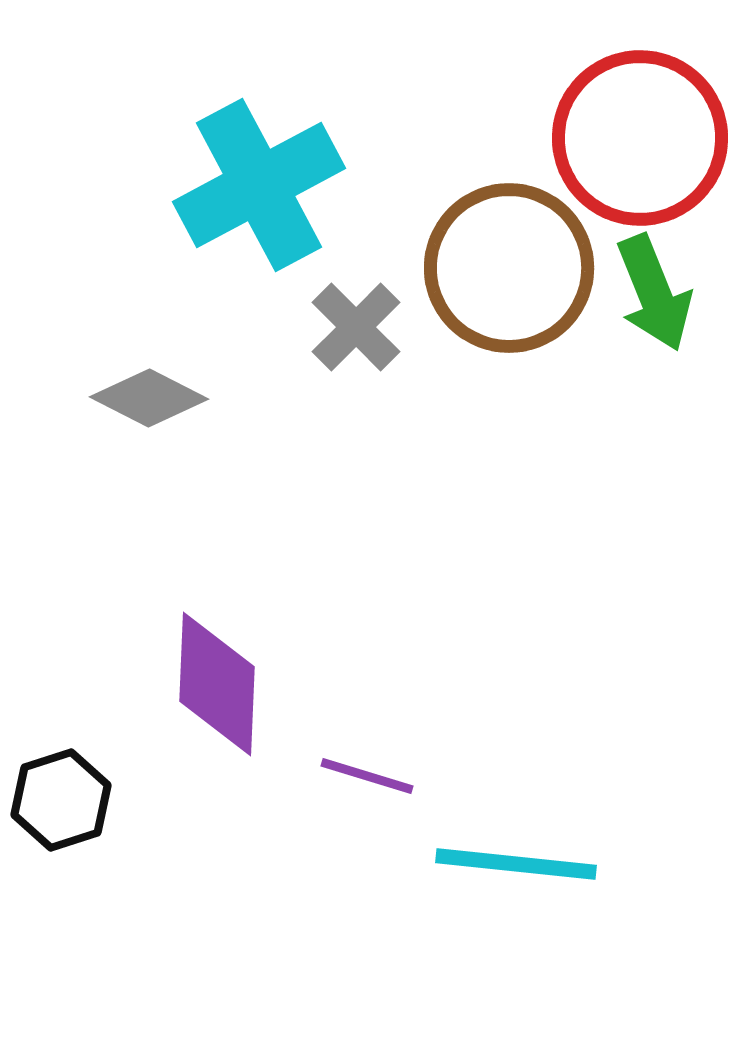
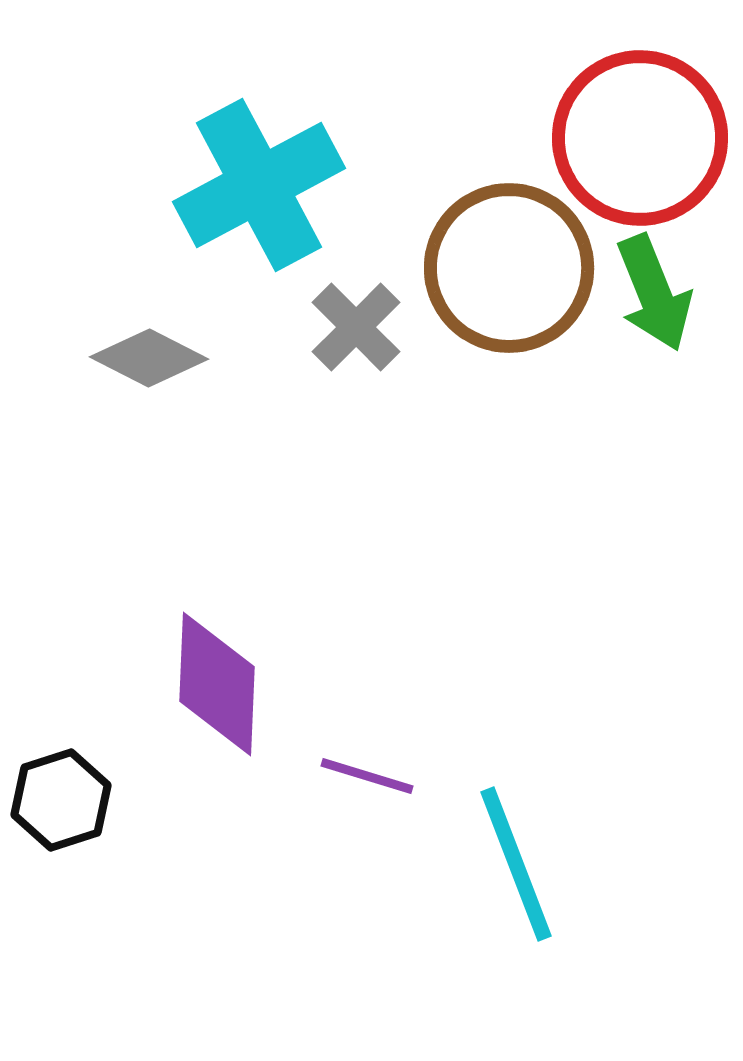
gray diamond: moved 40 px up
cyan line: rotated 63 degrees clockwise
